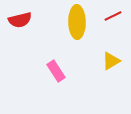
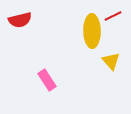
yellow ellipse: moved 15 px right, 9 px down
yellow triangle: rotated 42 degrees counterclockwise
pink rectangle: moved 9 px left, 9 px down
